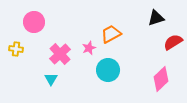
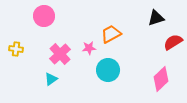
pink circle: moved 10 px right, 6 px up
pink star: rotated 16 degrees clockwise
cyan triangle: rotated 24 degrees clockwise
